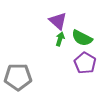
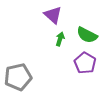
purple triangle: moved 5 px left, 6 px up
green semicircle: moved 5 px right, 3 px up
gray pentagon: rotated 12 degrees counterclockwise
